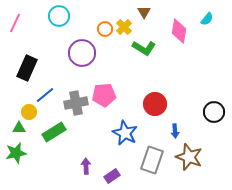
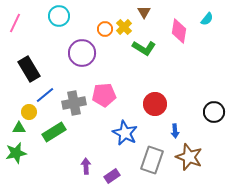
black rectangle: moved 2 px right, 1 px down; rotated 55 degrees counterclockwise
gray cross: moved 2 px left
